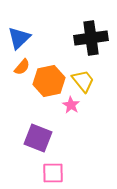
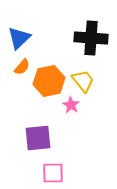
black cross: rotated 12 degrees clockwise
purple square: rotated 28 degrees counterclockwise
